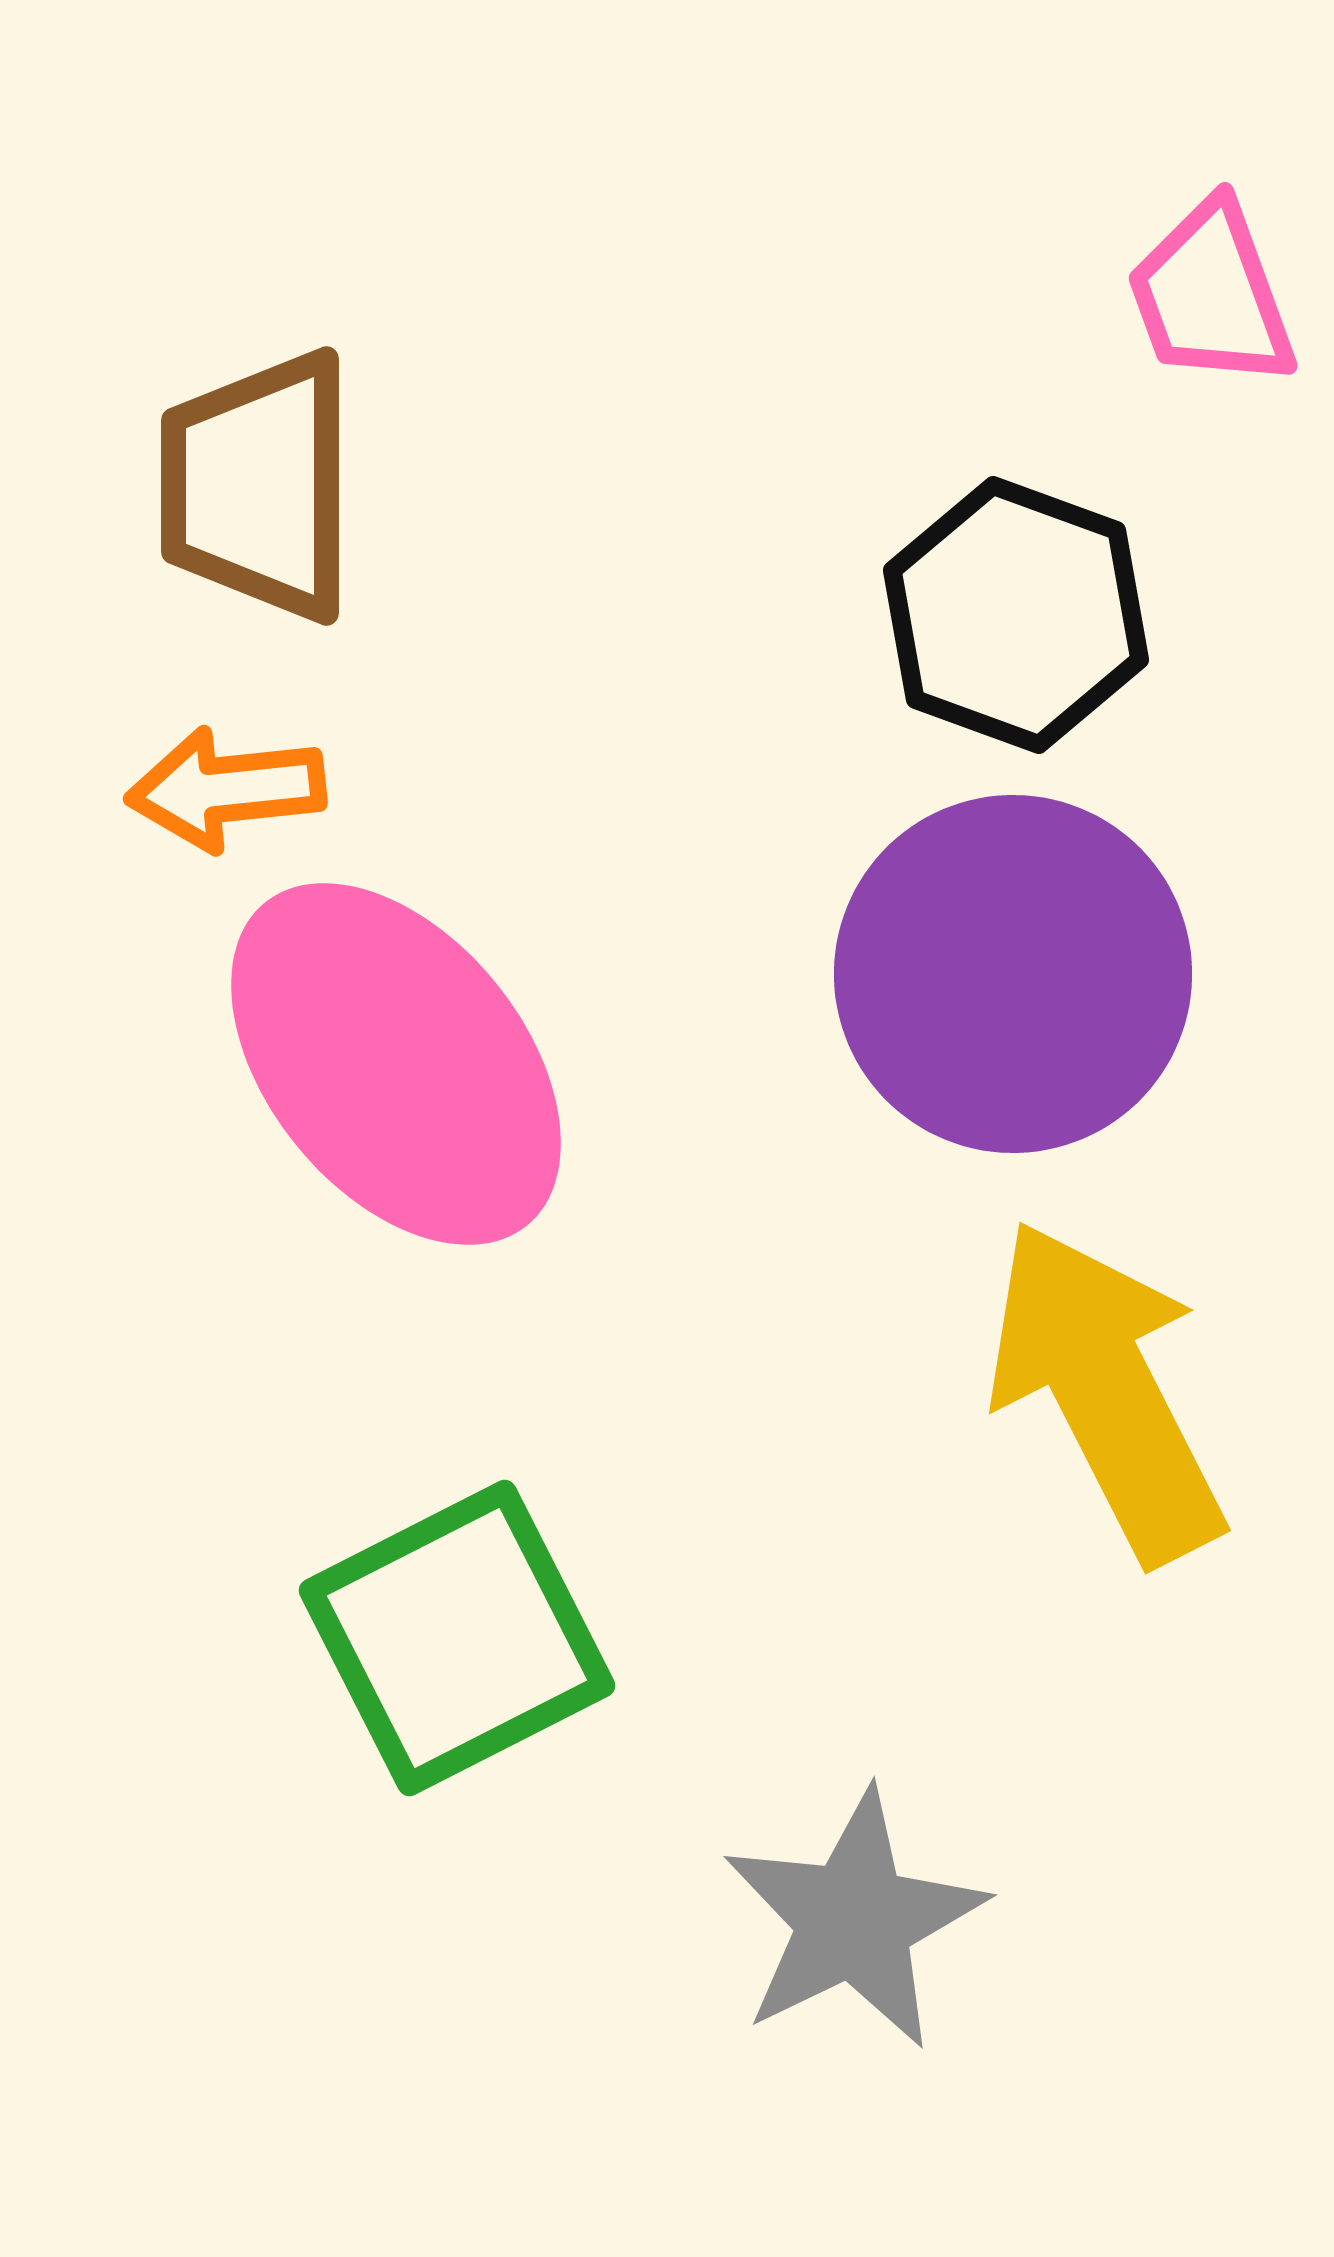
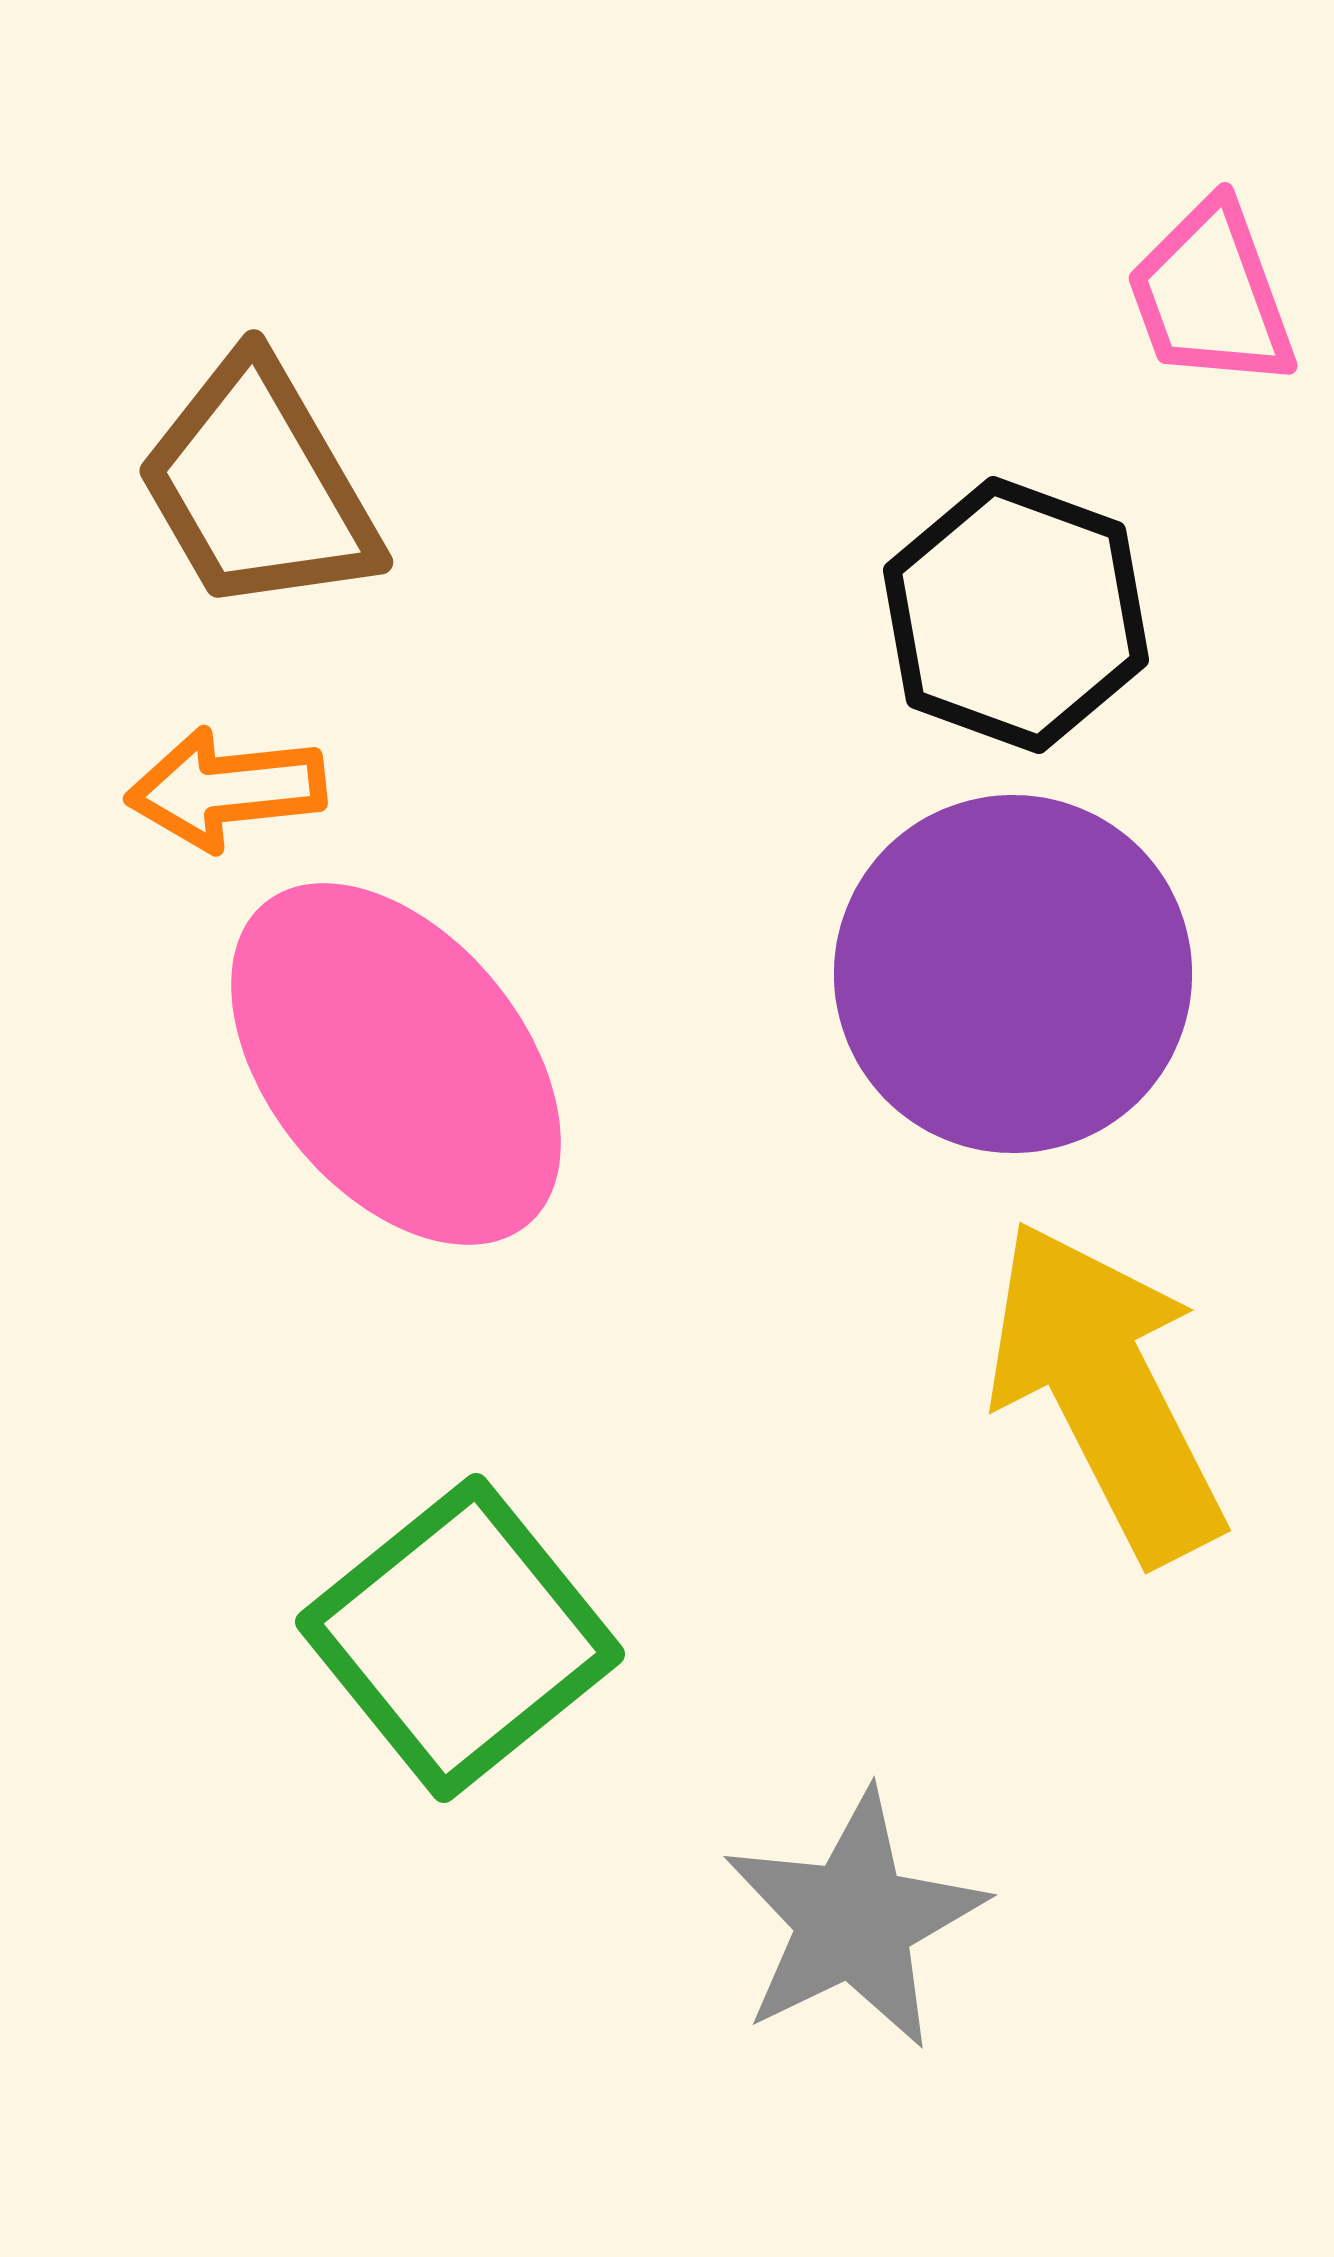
brown trapezoid: rotated 30 degrees counterclockwise
green square: moved 3 px right; rotated 12 degrees counterclockwise
